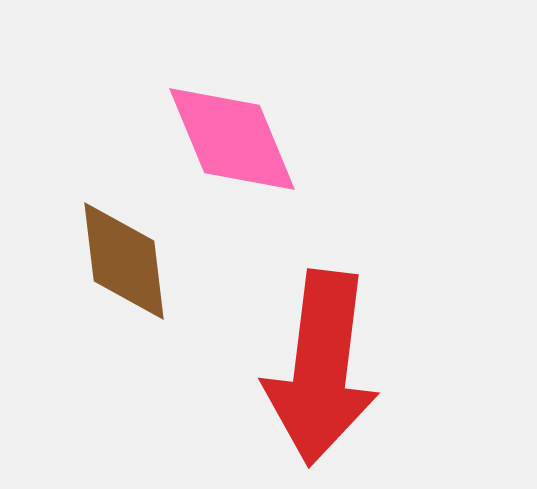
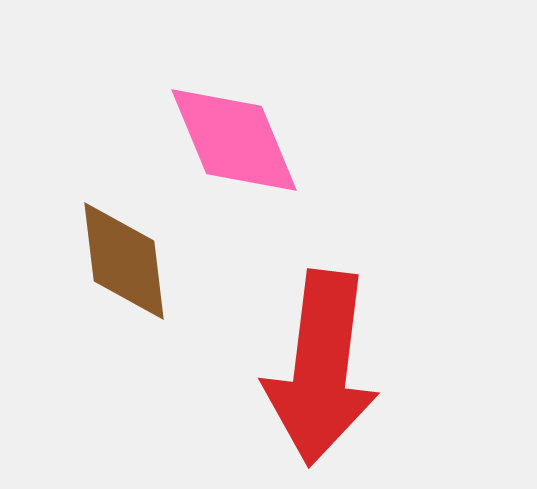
pink diamond: moved 2 px right, 1 px down
